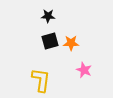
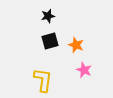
black star: rotated 16 degrees counterclockwise
orange star: moved 5 px right, 2 px down; rotated 21 degrees clockwise
yellow L-shape: moved 2 px right
